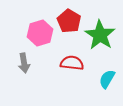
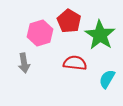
red semicircle: moved 3 px right
